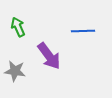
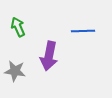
purple arrow: rotated 48 degrees clockwise
